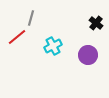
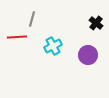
gray line: moved 1 px right, 1 px down
red line: rotated 36 degrees clockwise
